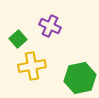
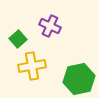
green hexagon: moved 1 px left, 1 px down
